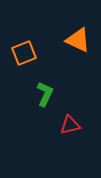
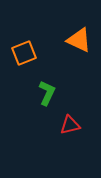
orange triangle: moved 1 px right
green L-shape: moved 2 px right, 1 px up
